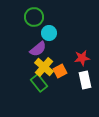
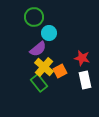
red star: rotated 21 degrees clockwise
